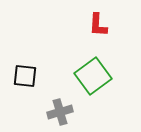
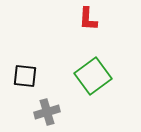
red L-shape: moved 10 px left, 6 px up
gray cross: moved 13 px left
